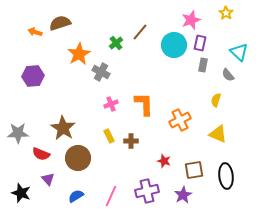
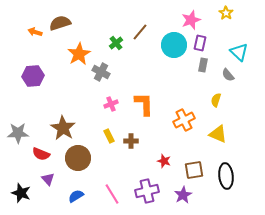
orange cross: moved 4 px right
pink line: moved 1 px right, 2 px up; rotated 55 degrees counterclockwise
